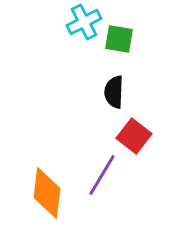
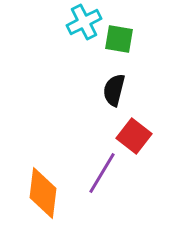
black semicircle: moved 2 px up; rotated 12 degrees clockwise
purple line: moved 2 px up
orange diamond: moved 4 px left
